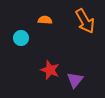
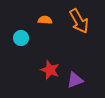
orange arrow: moved 6 px left
purple triangle: rotated 30 degrees clockwise
